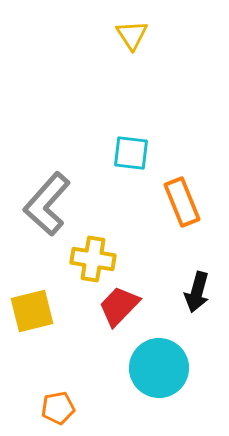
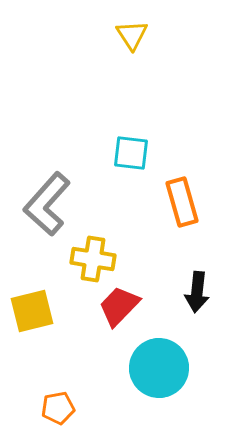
orange rectangle: rotated 6 degrees clockwise
black arrow: rotated 9 degrees counterclockwise
